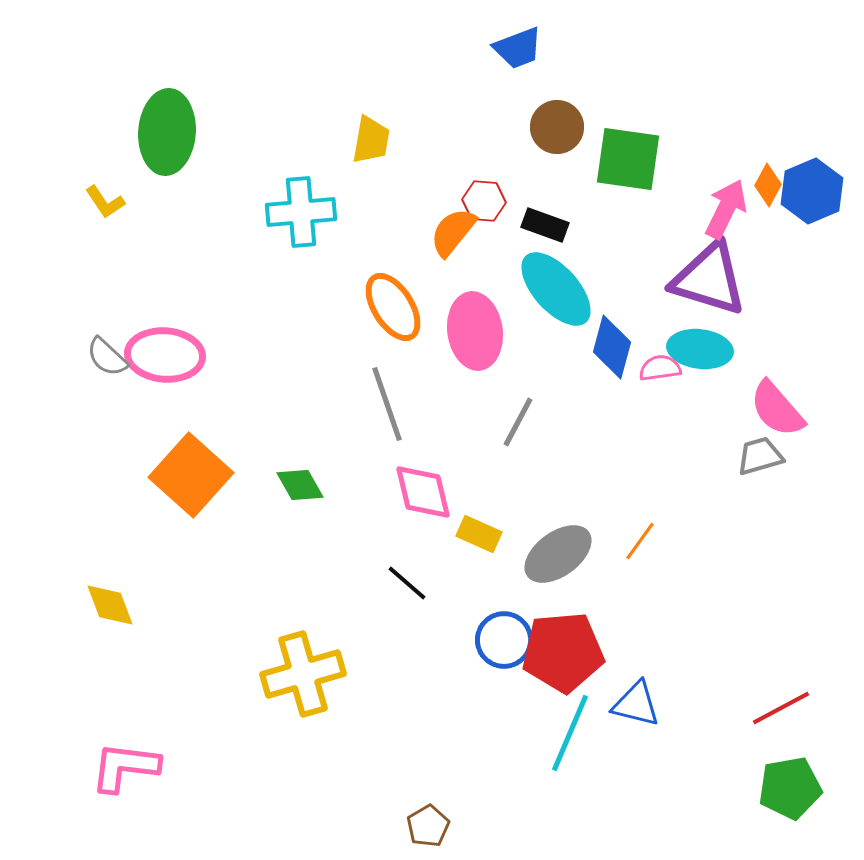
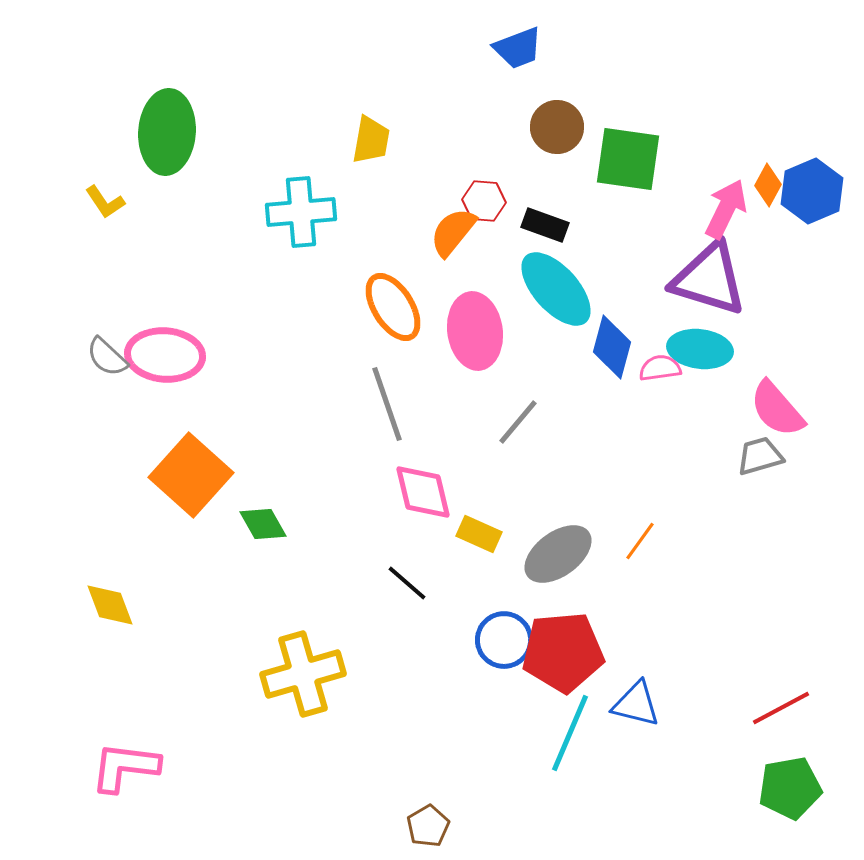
gray line at (518, 422): rotated 12 degrees clockwise
green diamond at (300, 485): moved 37 px left, 39 px down
